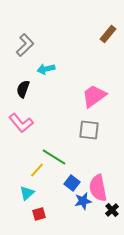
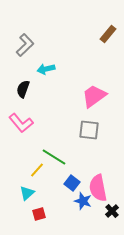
blue star: rotated 30 degrees clockwise
black cross: moved 1 px down
